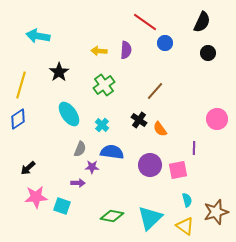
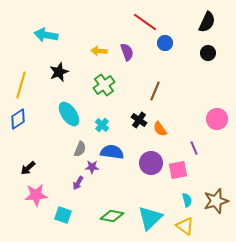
black semicircle: moved 5 px right
cyan arrow: moved 8 px right, 1 px up
purple semicircle: moved 1 px right, 2 px down; rotated 24 degrees counterclockwise
black star: rotated 12 degrees clockwise
brown line: rotated 18 degrees counterclockwise
purple line: rotated 24 degrees counterclockwise
purple circle: moved 1 px right, 2 px up
purple arrow: rotated 120 degrees clockwise
pink star: moved 2 px up
cyan square: moved 1 px right, 9 px down
brown star: moved 11 px up
